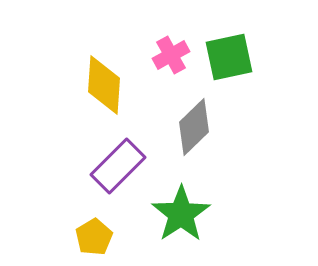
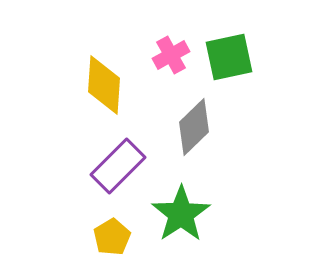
yellow pentagon: moved 18 px right
